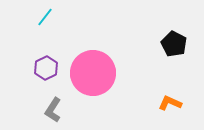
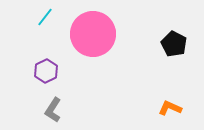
purple hexagon: moved 3 px down
pink circle: moved 39 px up
orange L-shape: moved 5 px down
